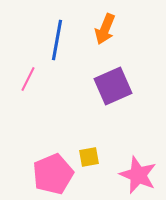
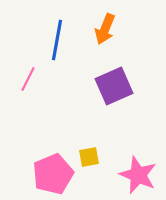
purple square: moved 1 px right
